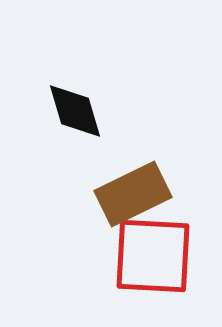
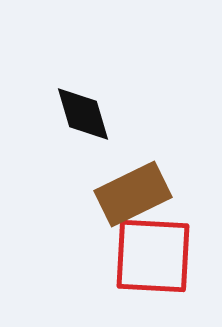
black diamond: moved 8 px right, 3 px down
